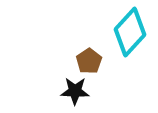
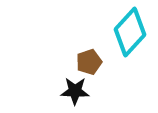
brown pentagon: moved 1 px down; rotated 15 degrees clockwise
